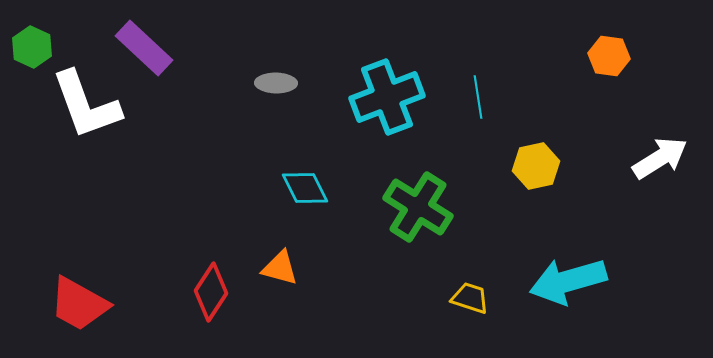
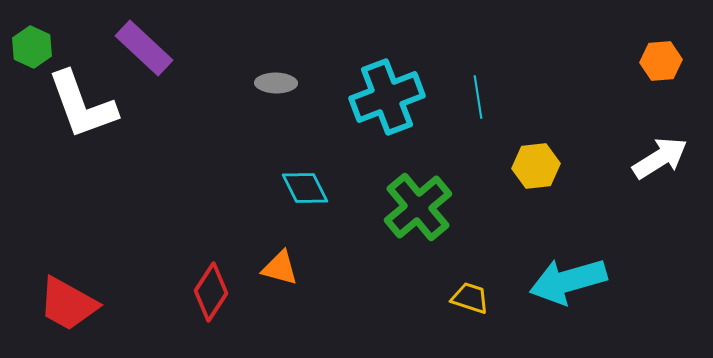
orange hexagon: moved 52 px right, 5 px down; rotated 12 degrees counterclockwise
white L-shape: moved 4 px left
yellow hexagon: rotated 6 degrees clockwise
green cross: rotated 18 degrees clockwise
red trapezoid: moved 11 px left
